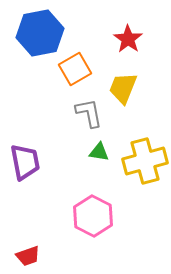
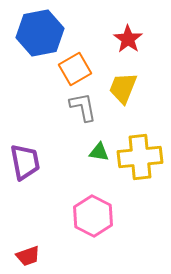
gray L-shape: moved 6 px left, 6 px up
yellow cross: moved 5 px left, 4 px up; rotated 9 degrees clockwise
